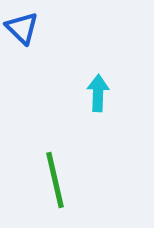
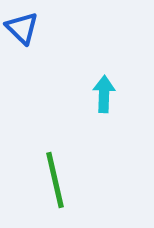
cyan arrow: moved 6 px right, 1 px down
